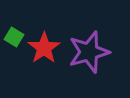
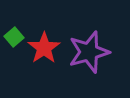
green square: rotated 18 degrees clockwise
